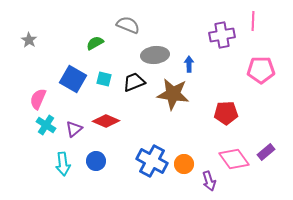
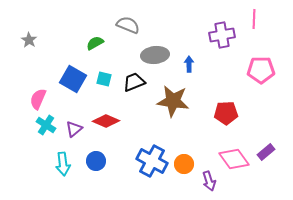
pink line: moved 1 px right, 2 px up
brown star: moved 7 px down
